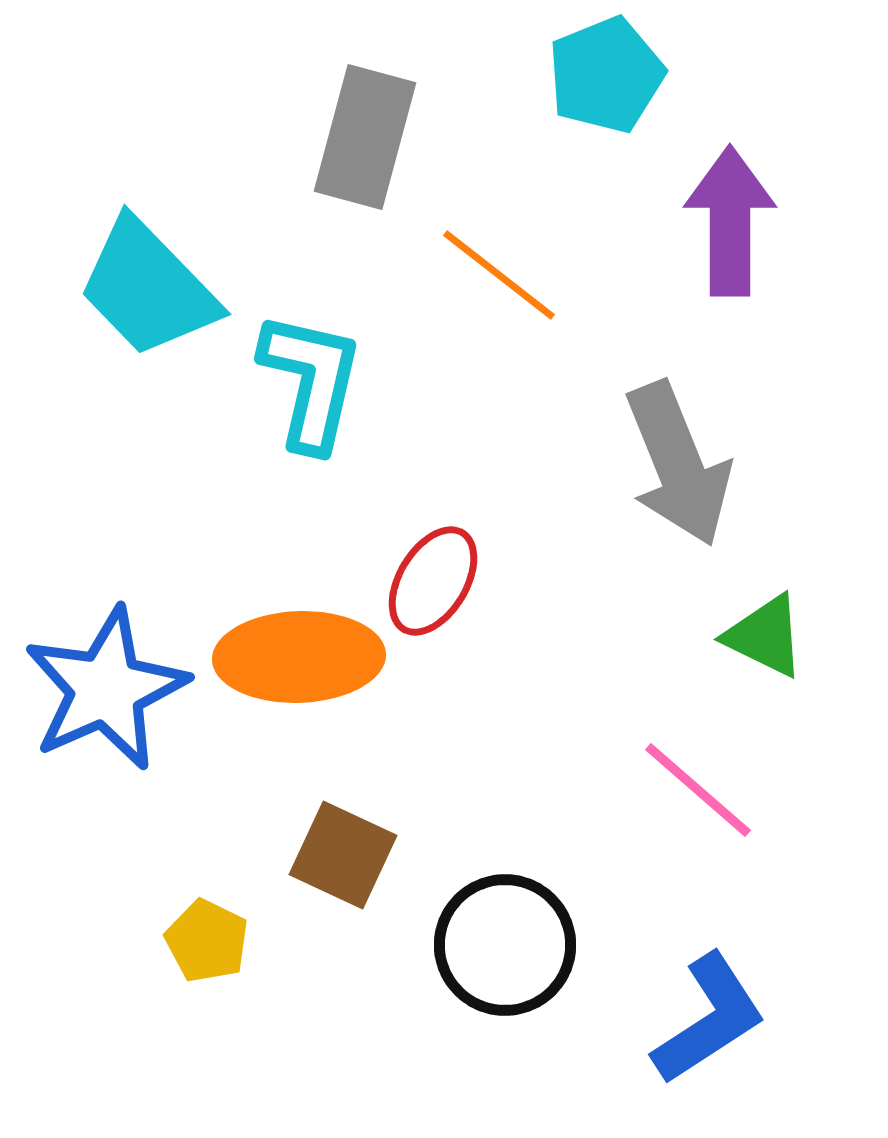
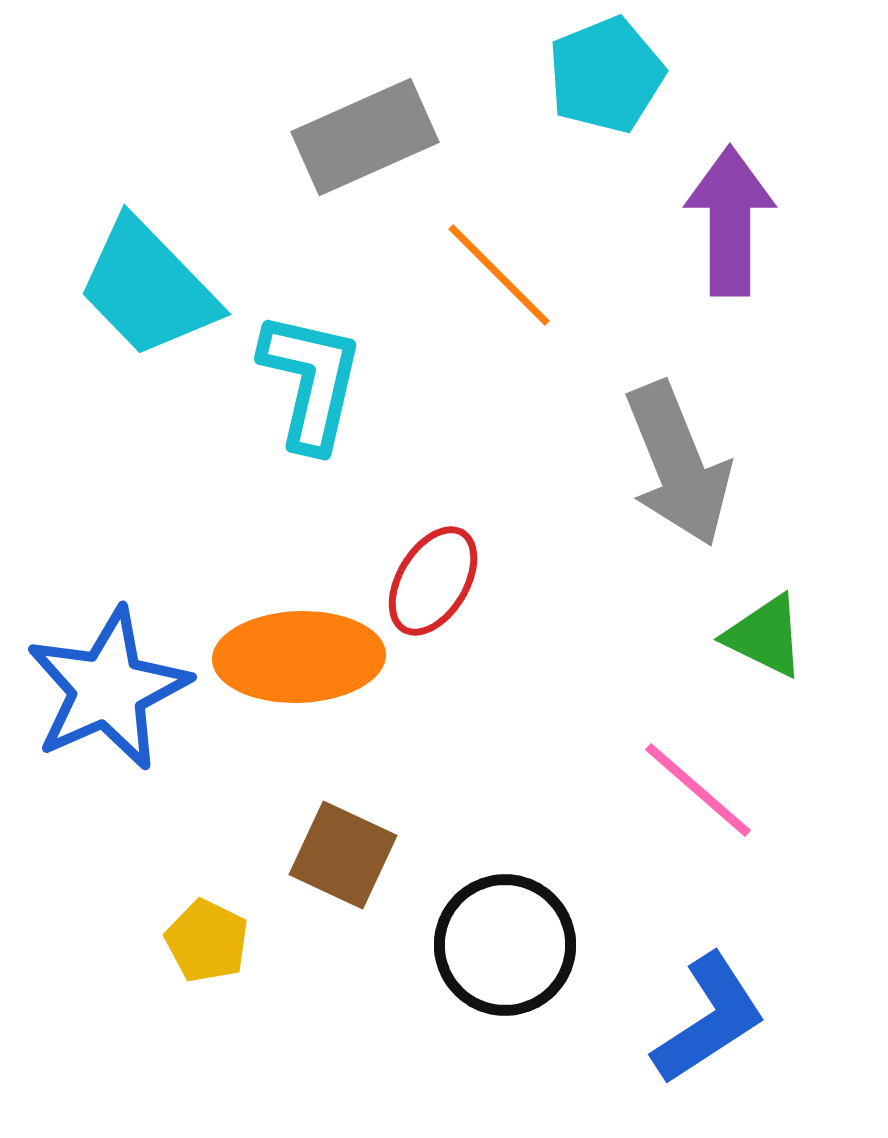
gray rectangle: rotated 51 degrees clockwise
orange line: rotated 7 degrees clockwise
blue star: moved 2 px right
